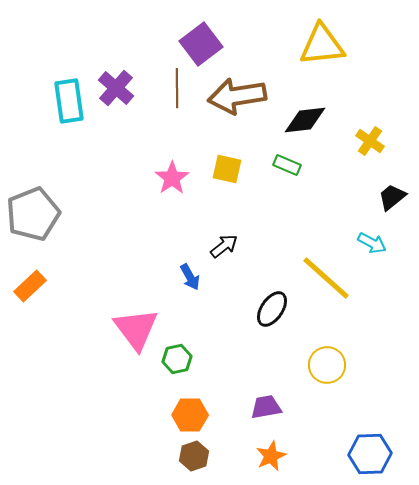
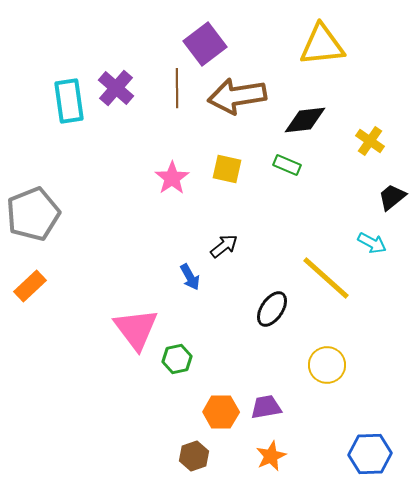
purple square: moved 4 px right
orange hexagon: moved 31 px right, 3 px up
